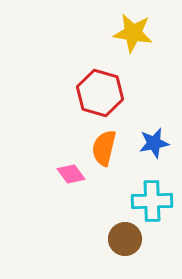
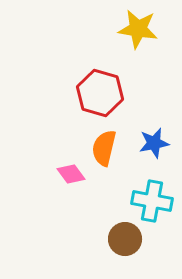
yellow star: moved 5 px right, 4 px up
cyan cross: rotated 12 degrees clockwise
